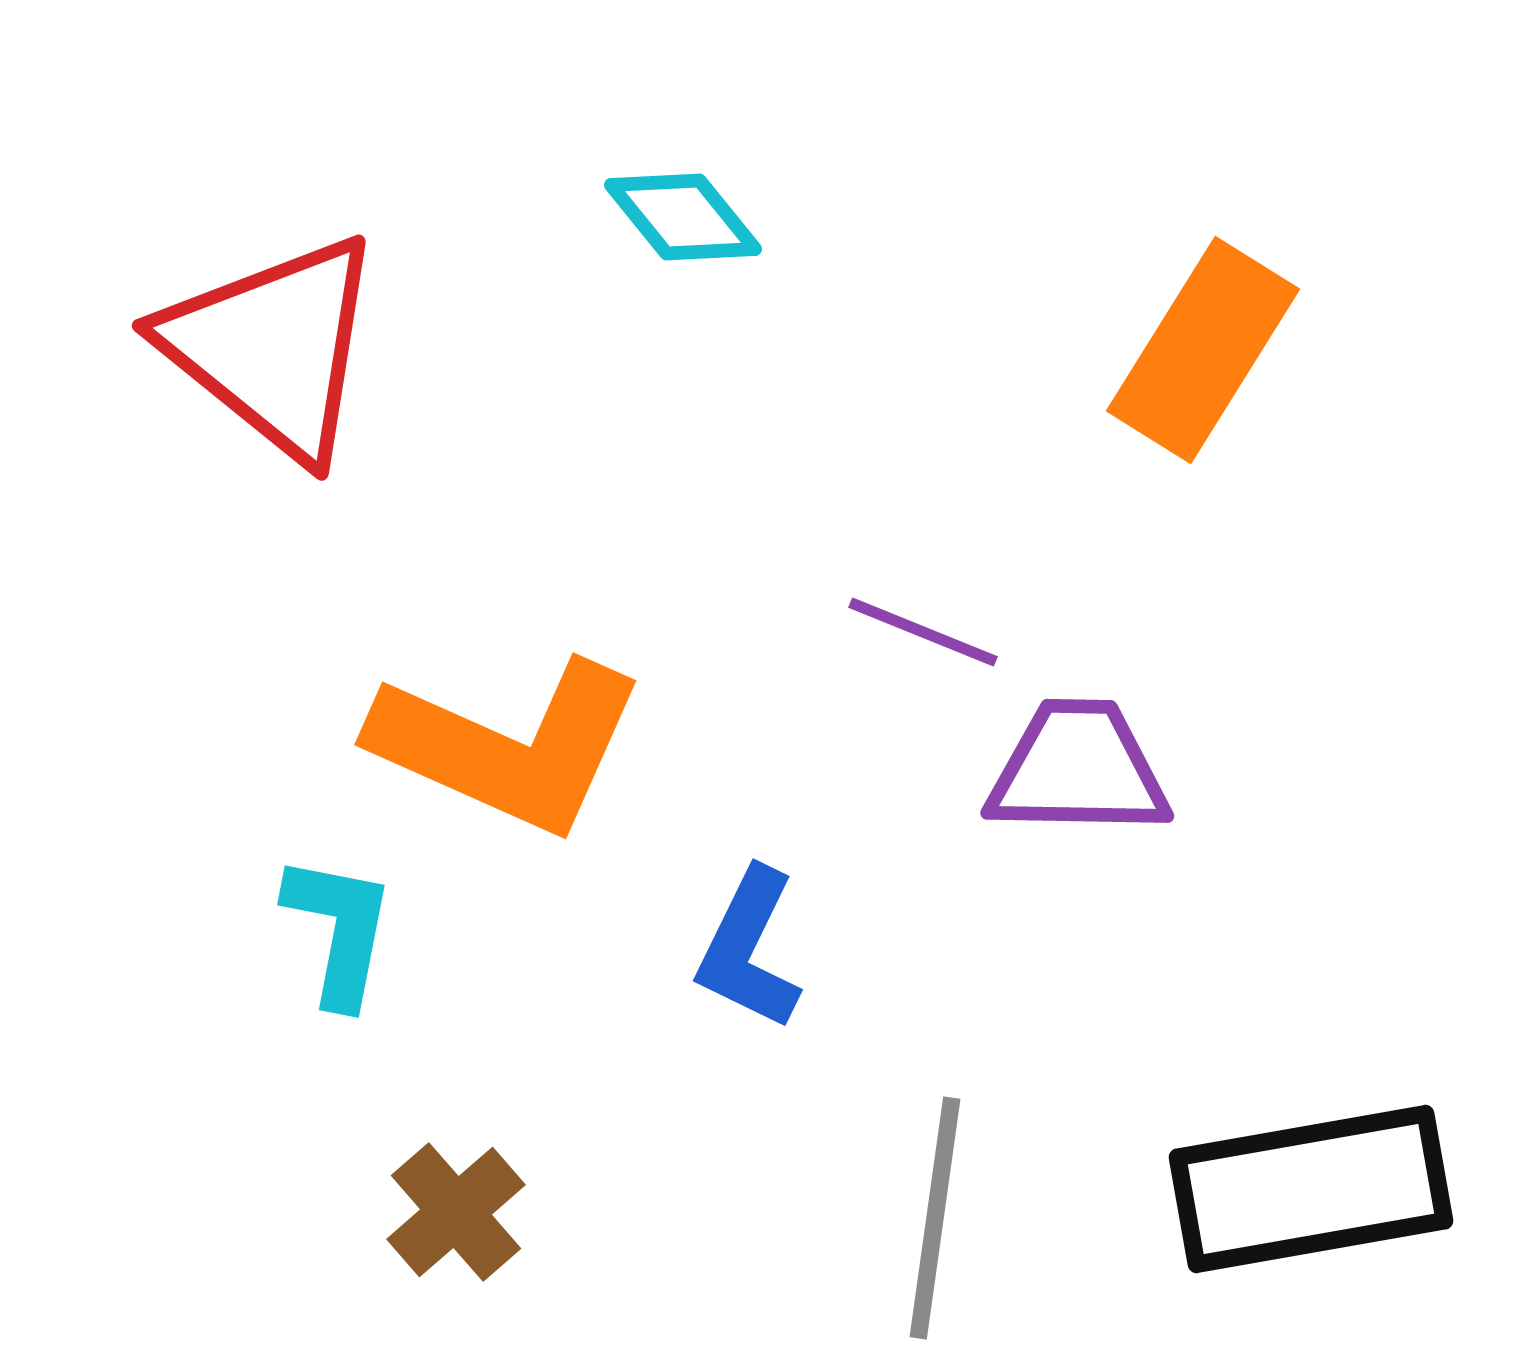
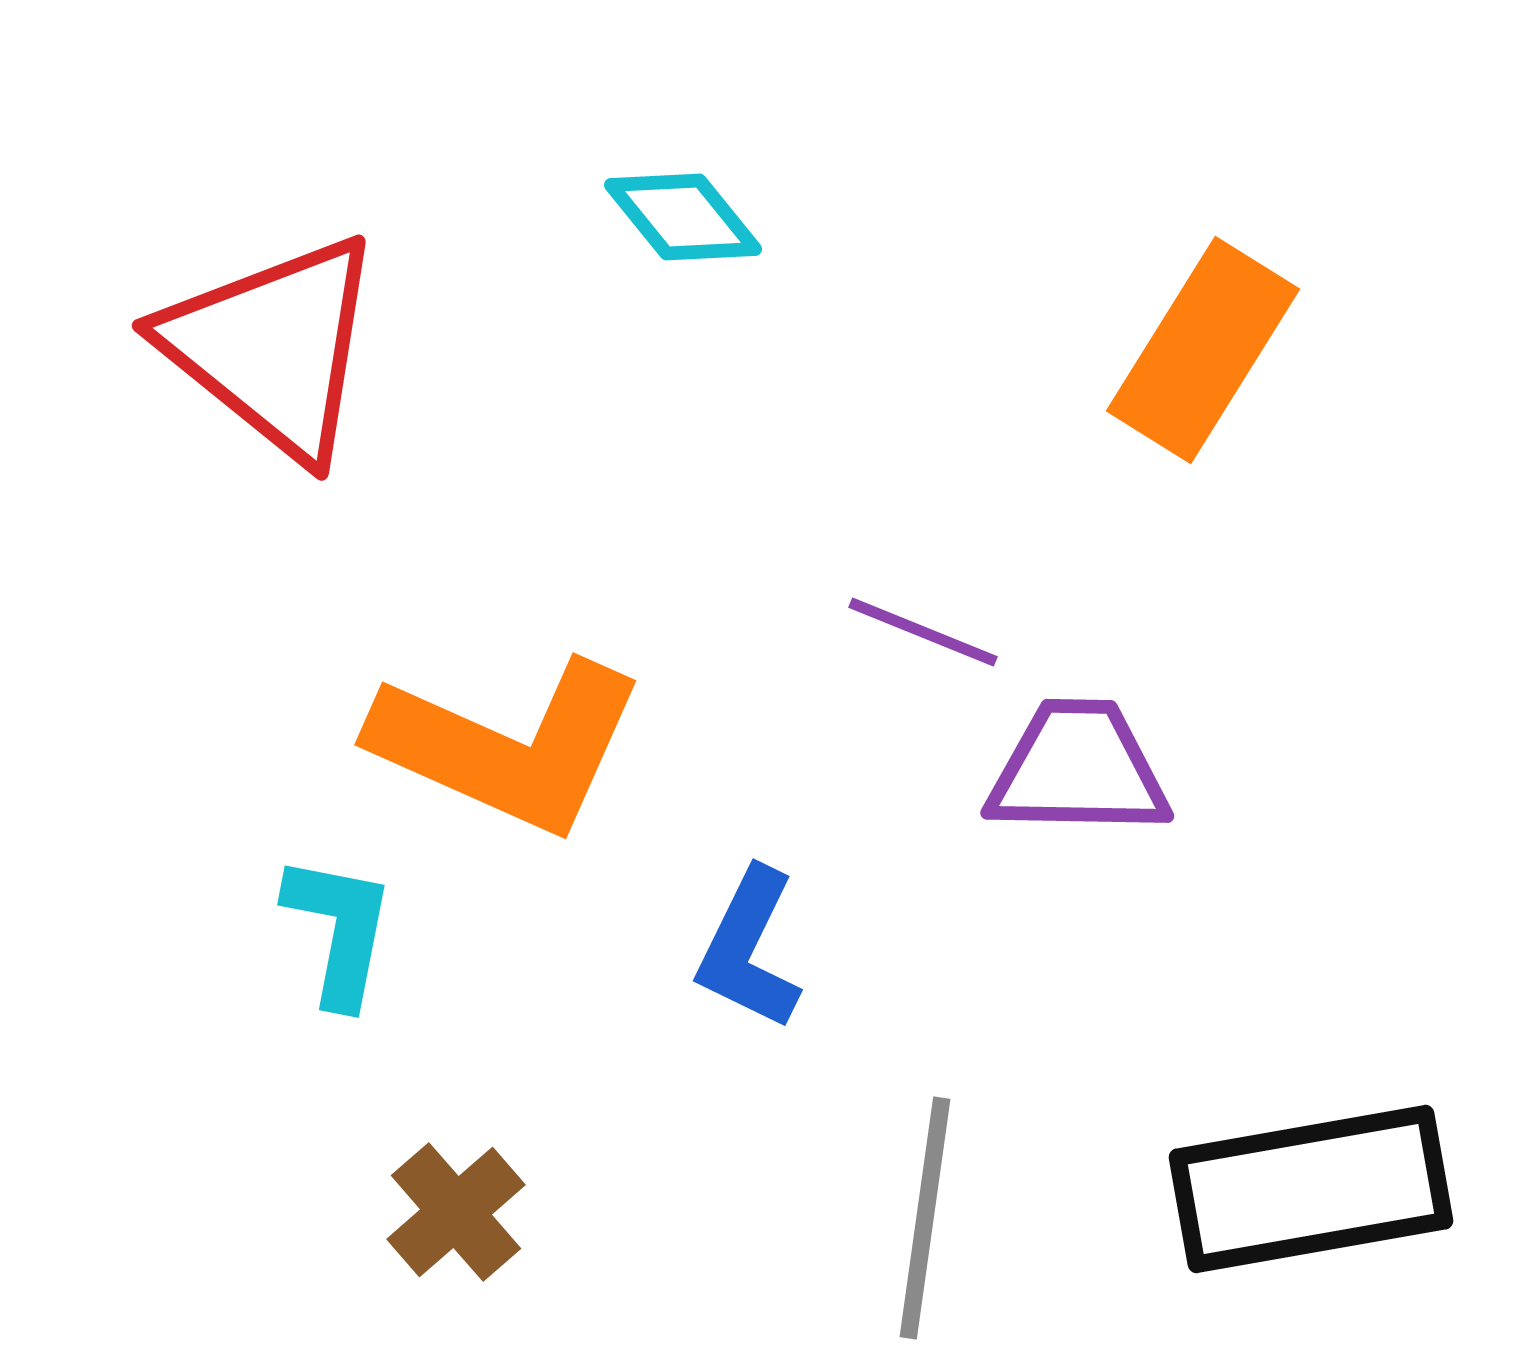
gray line: moved 10 px left
